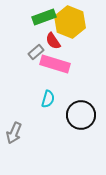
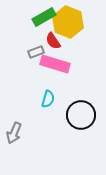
green rectangle: rotated 10 degrees counterclockwise
yellow hexagon: moved 2 px left
gray rectangle: rotated 21 degrees clockwise
